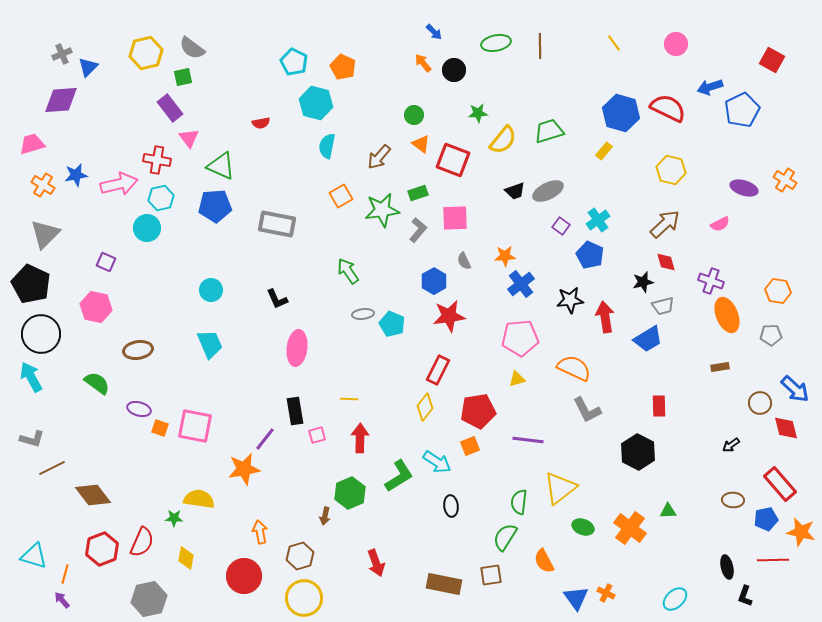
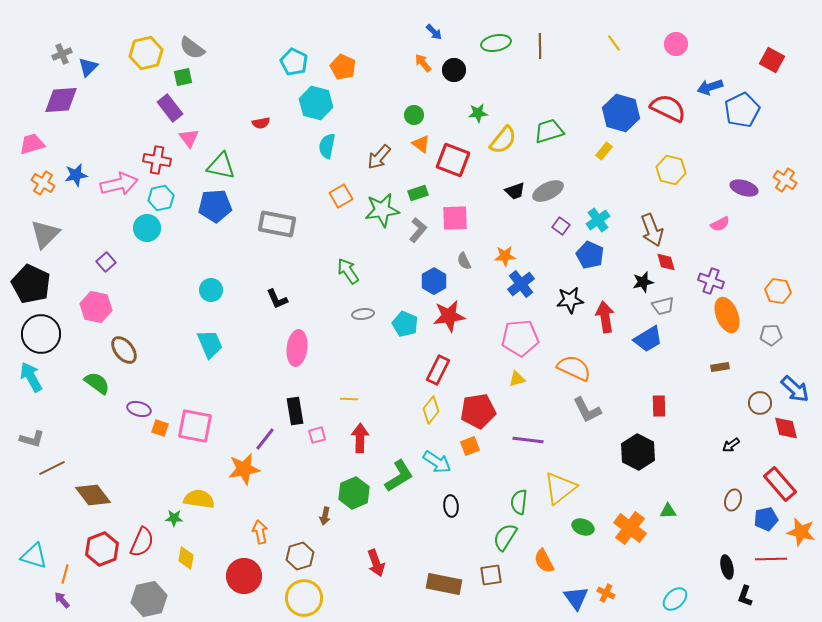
green triangle at (221, 166): rotated 12 degrees counterclockwise
orange cross at (43, 185): moved 2 px up
brown arrow at (665, 224): moved 13 px left, 6 px down; rotated 112 degrees clockwise
purple square at (106, 262): rotated 24 degrees clockwise
cyan pentagon at (392, 324): moved 13 px right
brown ellipse at (138, 350): moved 14 px left; rotated 60 degrees clockwise
yellow diamond at (425, 407): moved 6 px right, 3 px down
green hexagon at (350, 493): moved 4 px right
brown ellipse at (733, 500): rotated 75 degrees counterclockwise
red line at (773, 560): moved 2 px left, 1 px up
